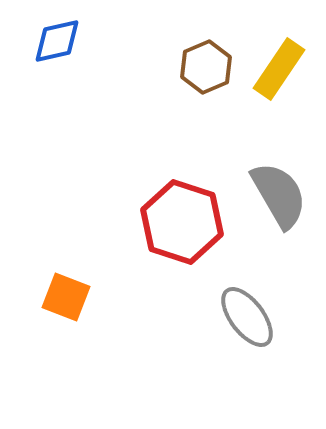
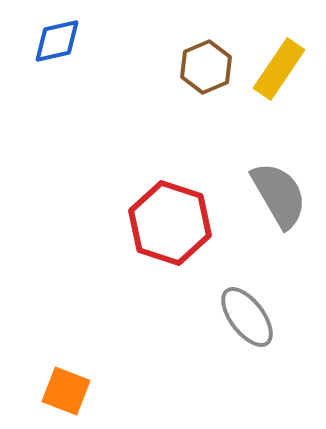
red hexagon: moved 12 px left, 1 px down
orange square: moved 94 px down
